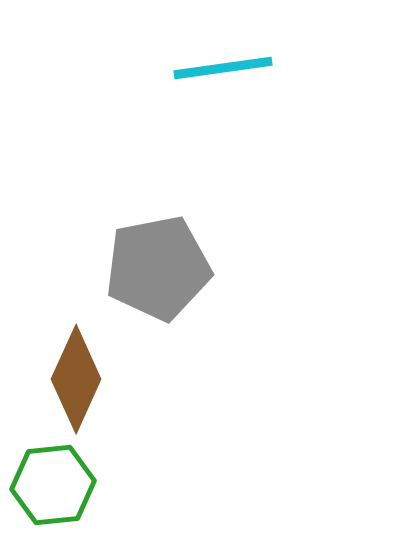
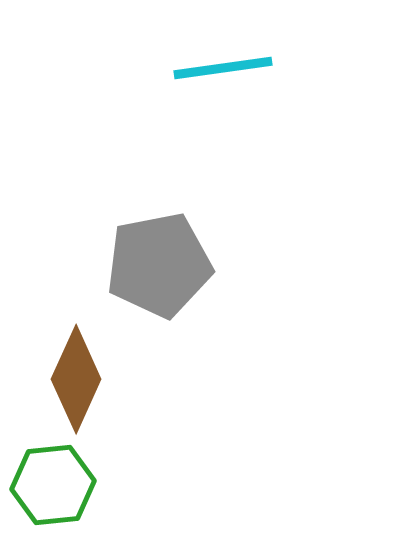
gray pentagon: moved 1 px right, 3 px up
